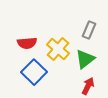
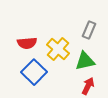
green triangle: moved 2 px down; rotated 25 degrees clockwise
